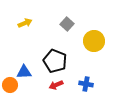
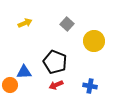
black pentagon: moved 1 px down
blue cross: moved 4 px right, 2 px down
